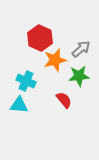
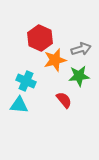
gray arrow: rotated 24 degrees clockwise
